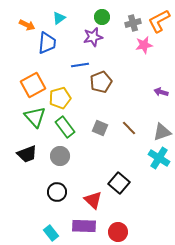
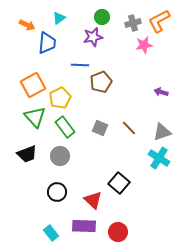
blue line: rotated 12 degrees clockwise
yellow pentagon: rotated 10 degrees counterclockwise
